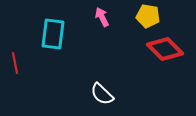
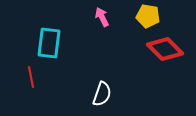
cyan rectangle: moved 4 px left, 9 px down
red line: moved 16 px right, 14 px down
white semicircle: rotated 115 degrees counterclockwise
